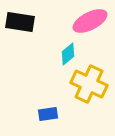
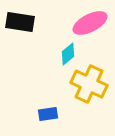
pink ellipse: moved 2 px down
